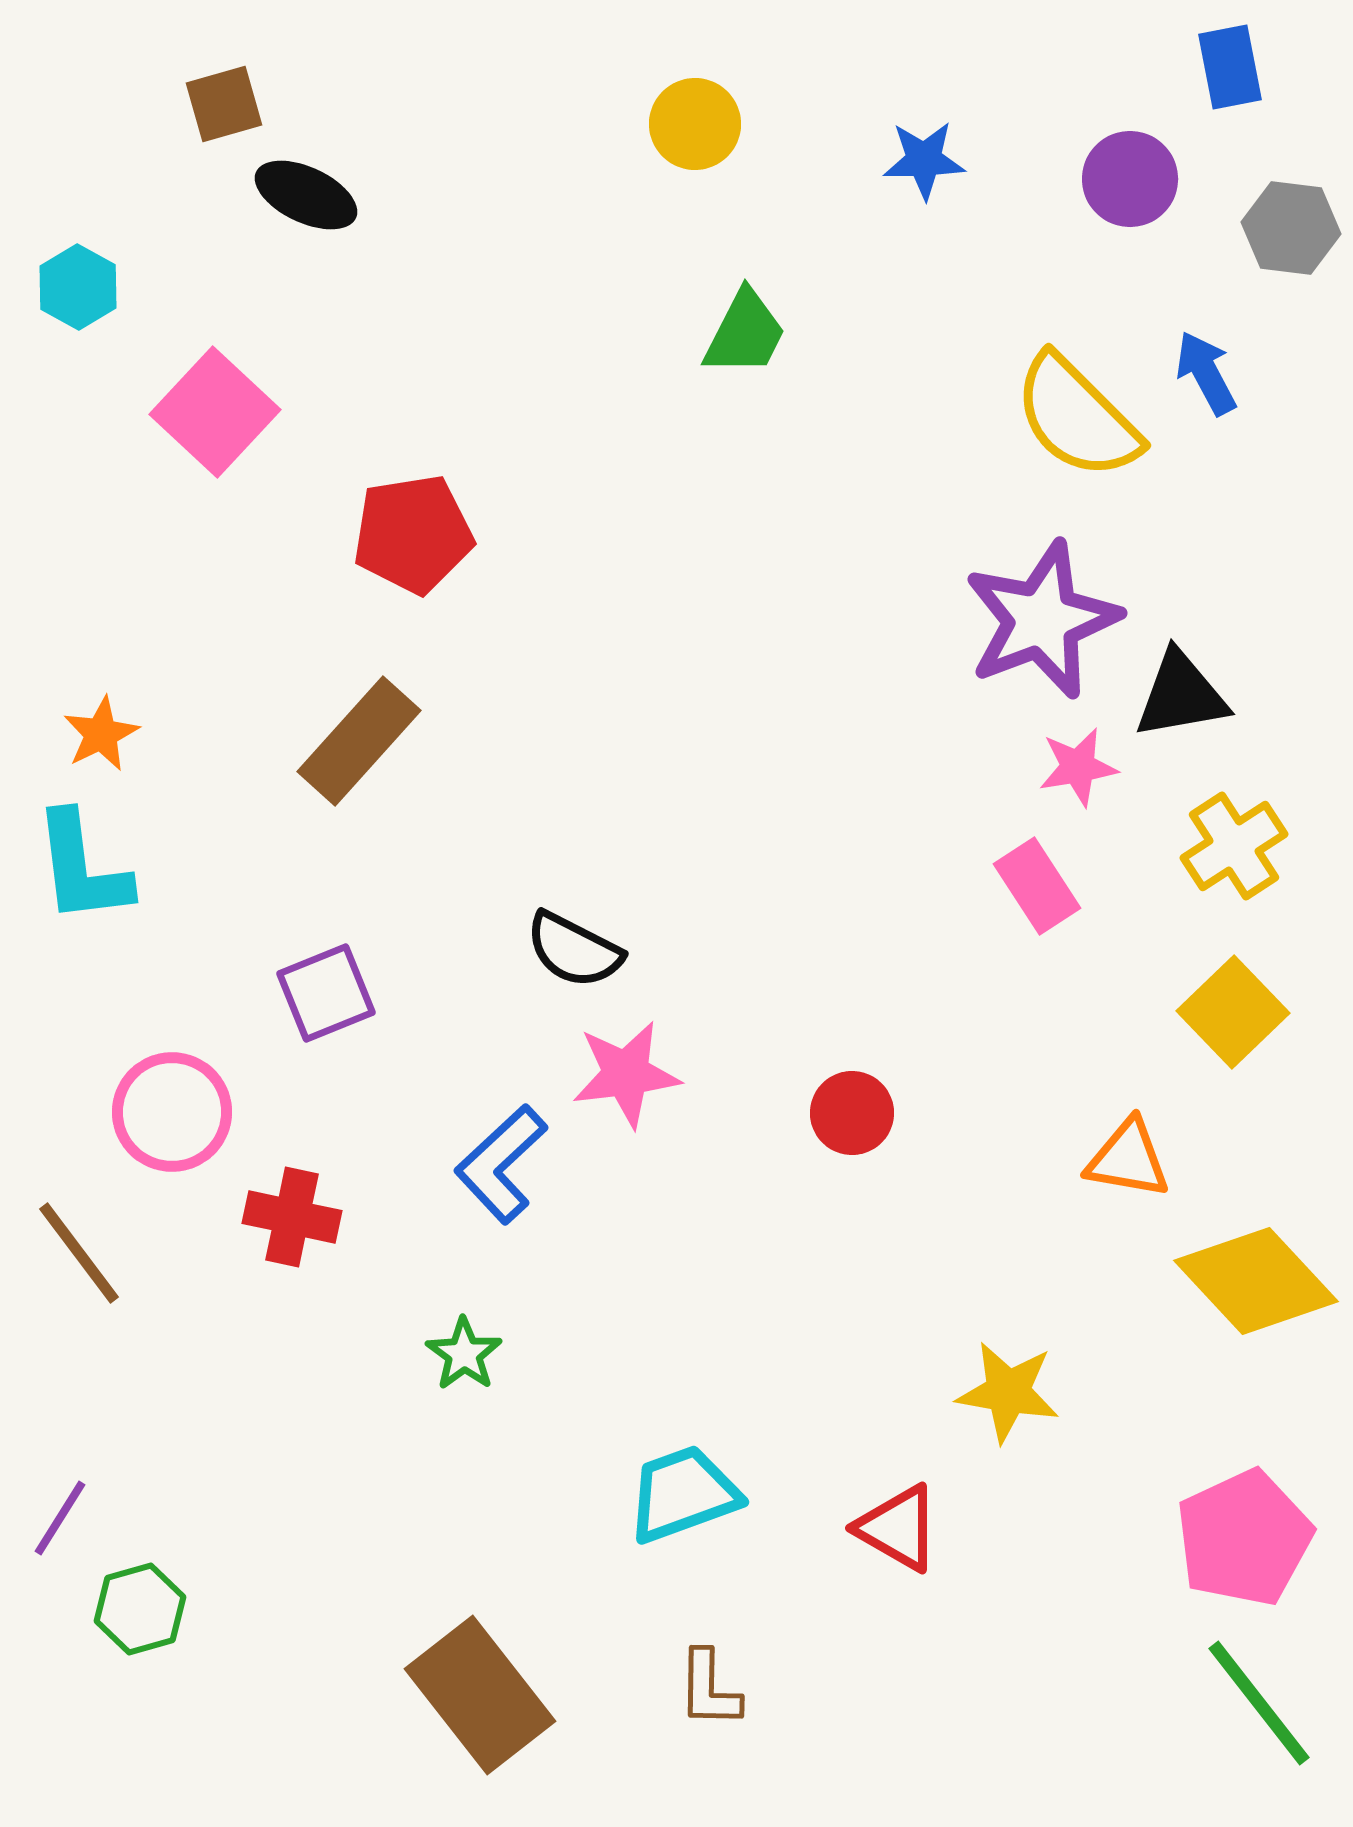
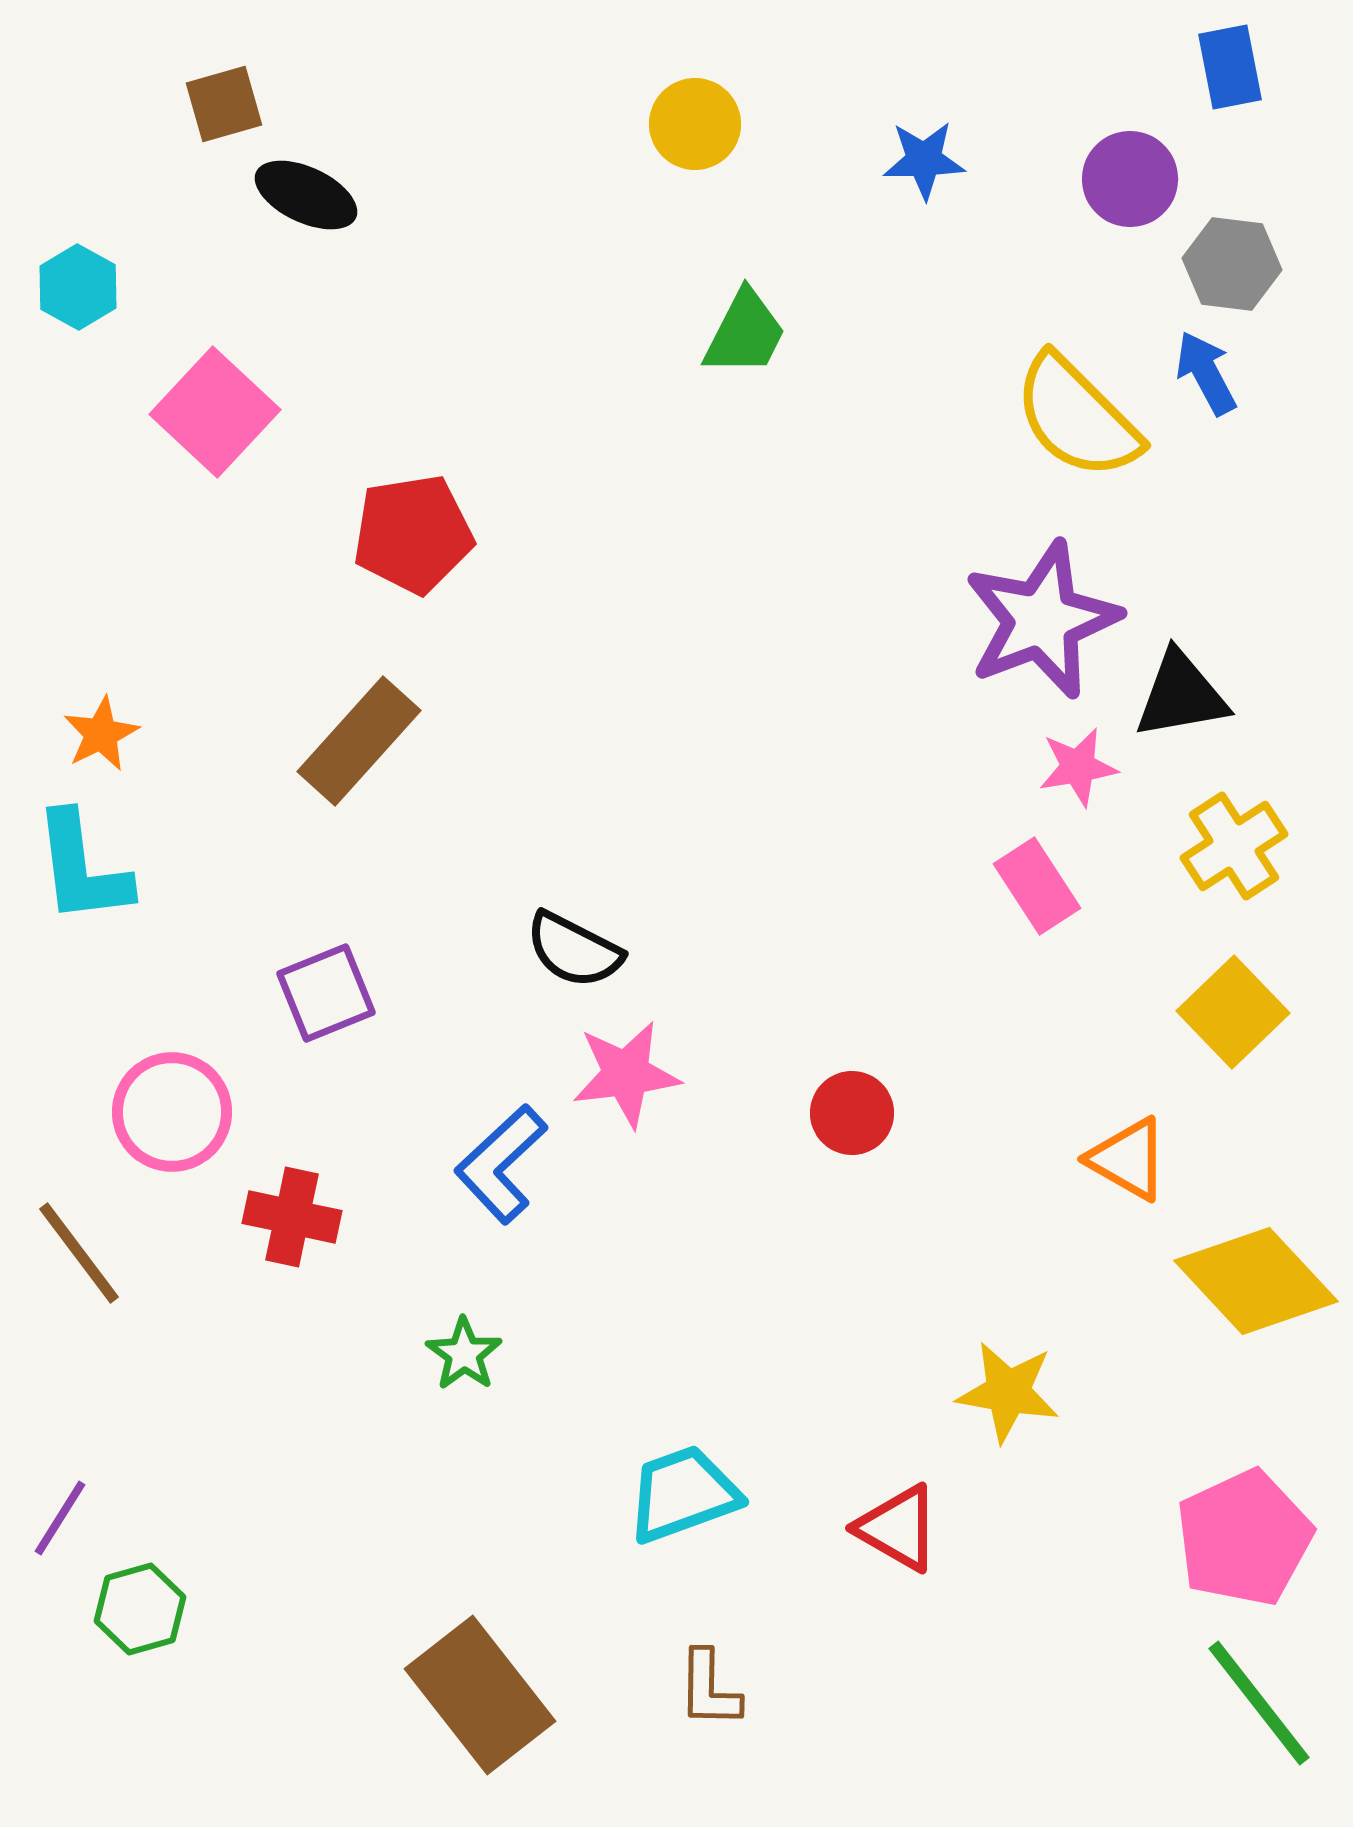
gray hexagon at (1291, 228): moved 59 px left, 36 px down
orange triangle at (1128, 1159): rotated 20 degrees clockwise
